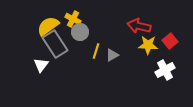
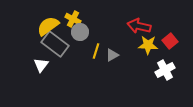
gray rectangle: rotated 20 degrees counterclockwise
